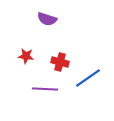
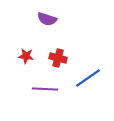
red cross: moved 2 px left, 4 px up
